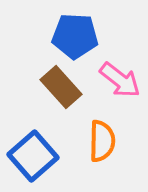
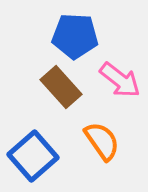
orange semicircle: rotated 36 degrees counterclockwise
